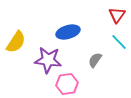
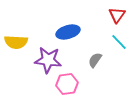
yellow semicircle: rotated 60 degrees clockwise
